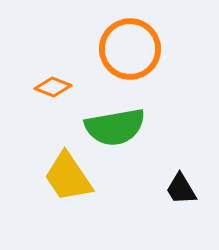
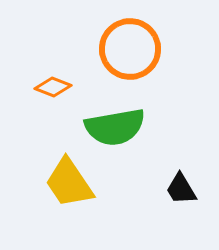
yellow trapezoid: moved 1 px right, 6 px down
